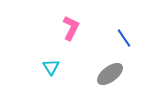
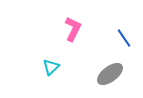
pink L-shape: moved 2 px right, 1 px down
cyan triangle: rotated 18 degrees clockwise
